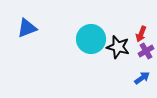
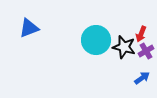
blue triangle: moved 2 px right
cyan circle: moved 5 px right, 1 px down
black star: moved 6 px right
